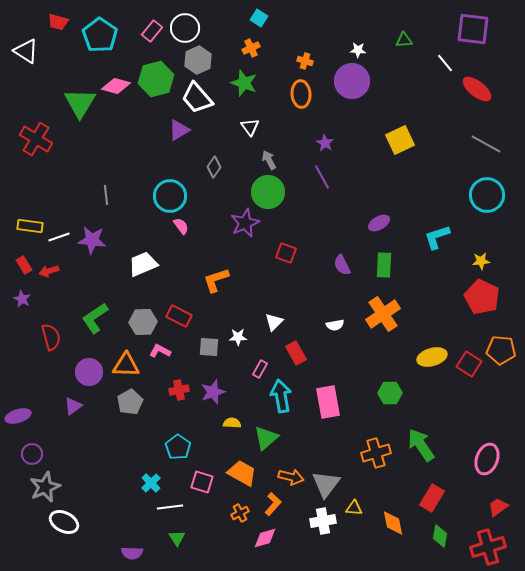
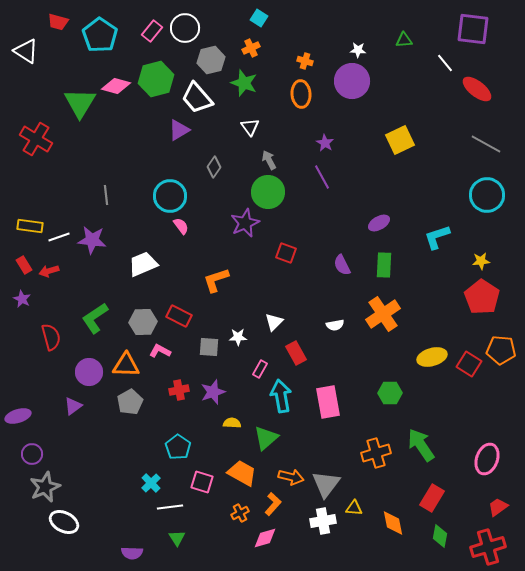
gray hexagon at (198, 60): moved 13 px right; rotated 12 degrees clockwise
red pentagon at (482, 297): rotated 8 degrees clockwise
